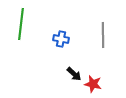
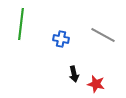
gray line: rotated 60 degrees counterclockwise
black arrow: rotated 35 degrees clockwise
red star: moved 3 px right
